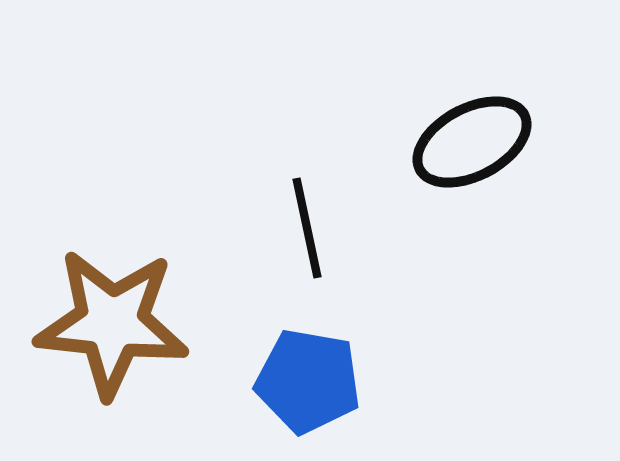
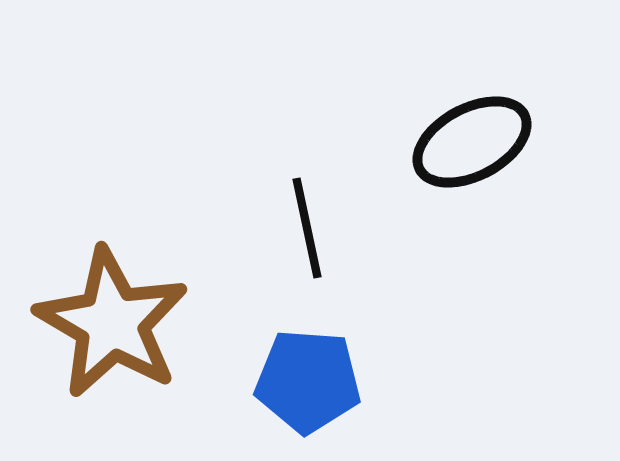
brown star: rotated 24 degrees clockwise
blue pentagon: rotated 6 degrees counterclockwise
